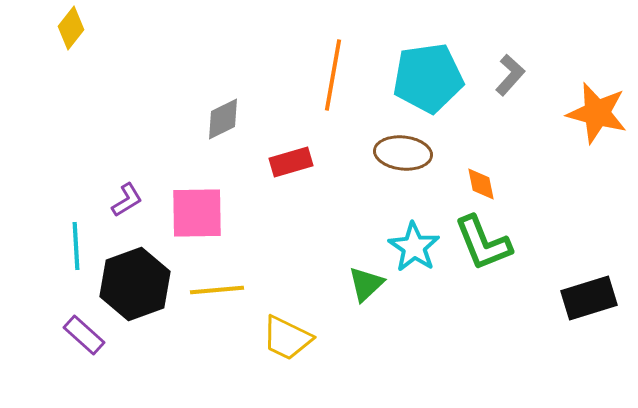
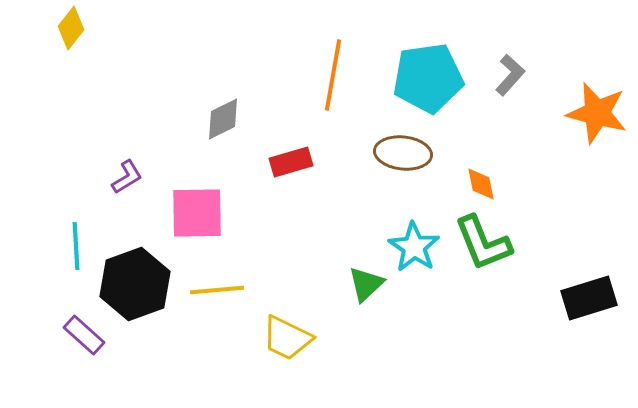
purple L-shape: moved 23 px up
